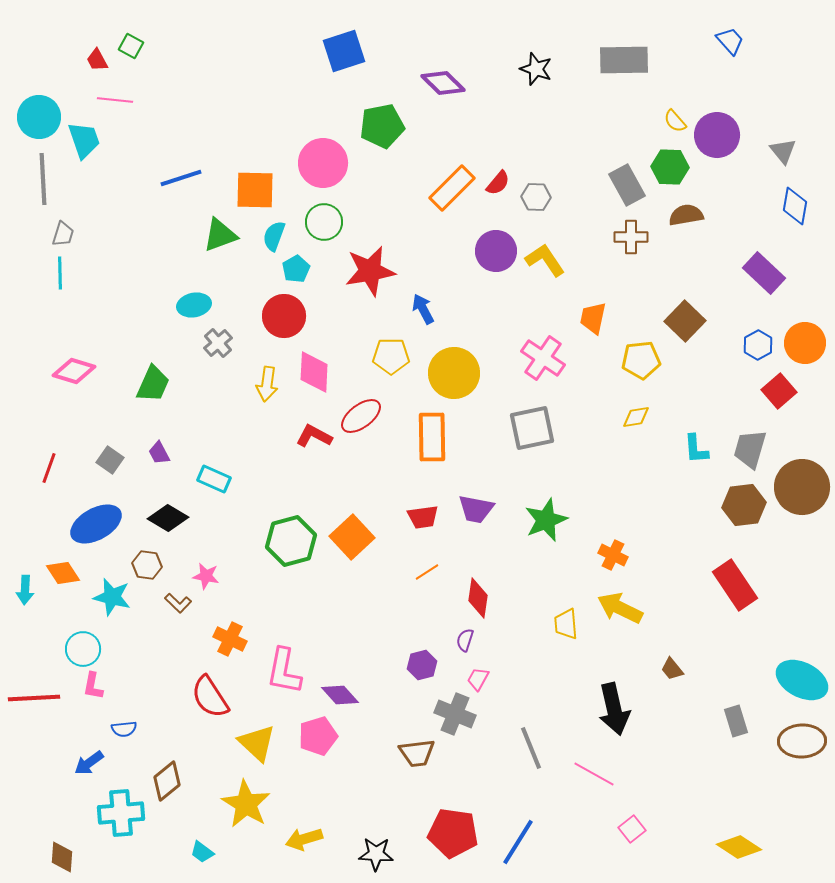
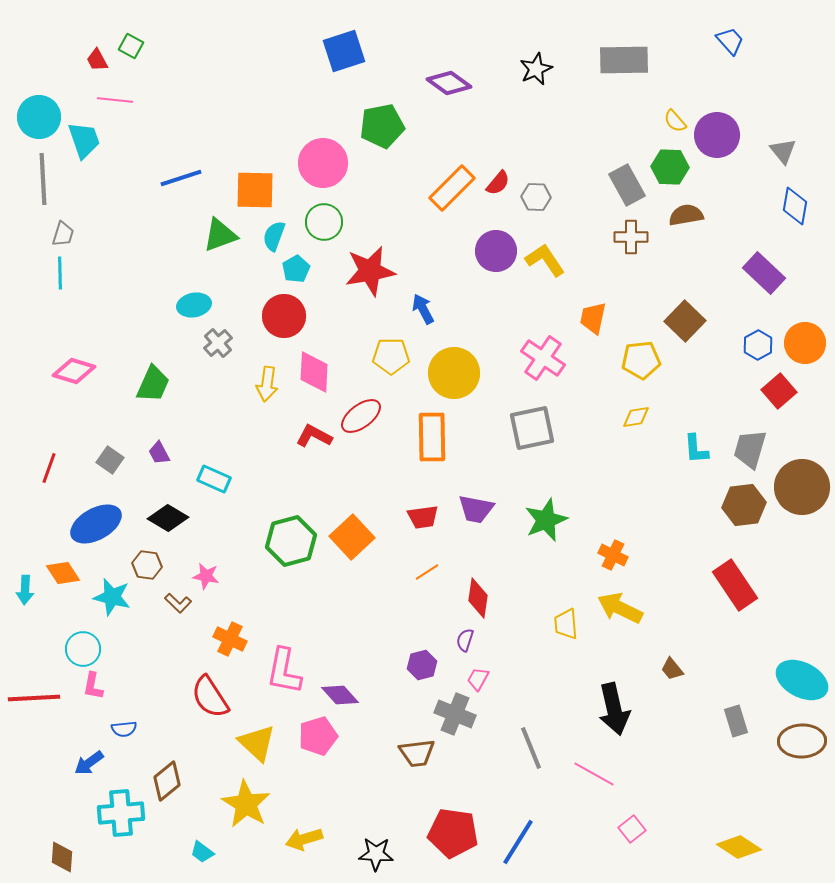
black star at (536, 69): rotated 28 degrees clockwise
purple diamond at (443, 83): moved 6 px right; rotated 9 degrees counterclockwise
